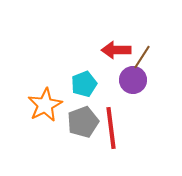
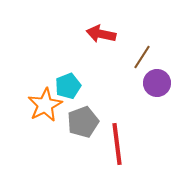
red arrow: moved 15 px left, 16 px up; rotated 12 degrees clockwise
purple circle: moved 24 px right, 3 px down
cyan pentagon: moved 16 px left, 2 px down
red line: moved 6 px right, 16 px down
